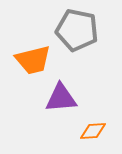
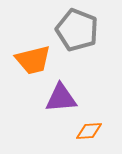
gray pentagon: rotated 9 degrees clockwise
orange diamond: moved 4 px left
